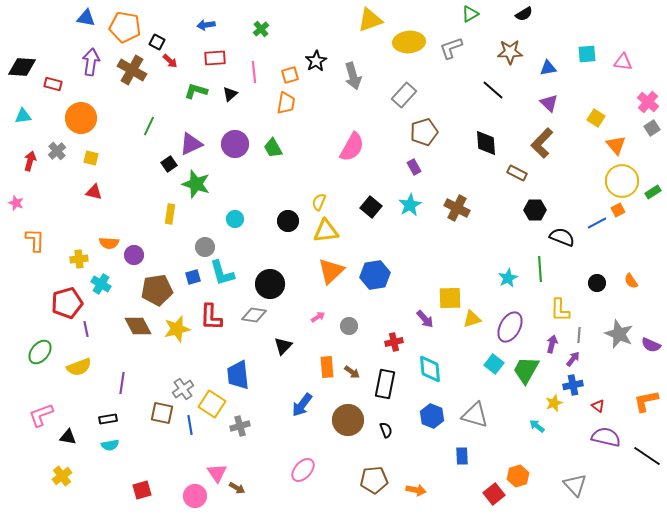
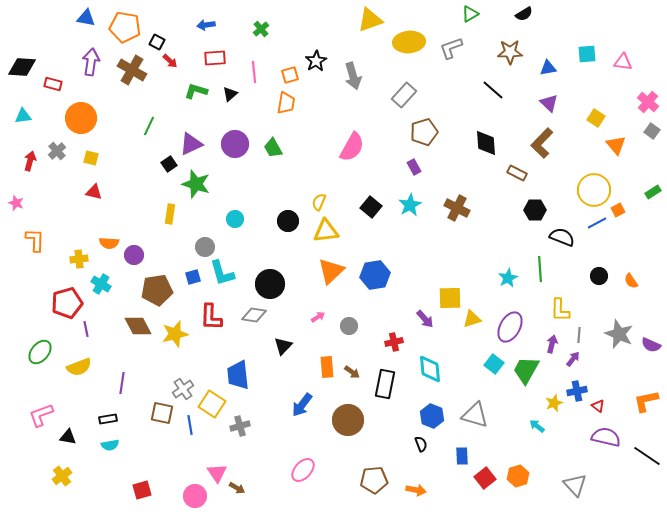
gray square at (652, 128): moved 3 px down; rotated 21 degrees counterclockwise
yellow circle at (622, 181): moved 28 px left, 9 px down
black circle at (597, 283): moved 2 px right, 7 px up
yellow star at (177, 329): moved 2 px left, 5 px down
blue cross at (573, 385): moved 4 px right, 6 px down
black semicircle at (386, 430): moved 35 px right, 14 px down
red square at (494, 494): moved 9 px left, 16 px up
